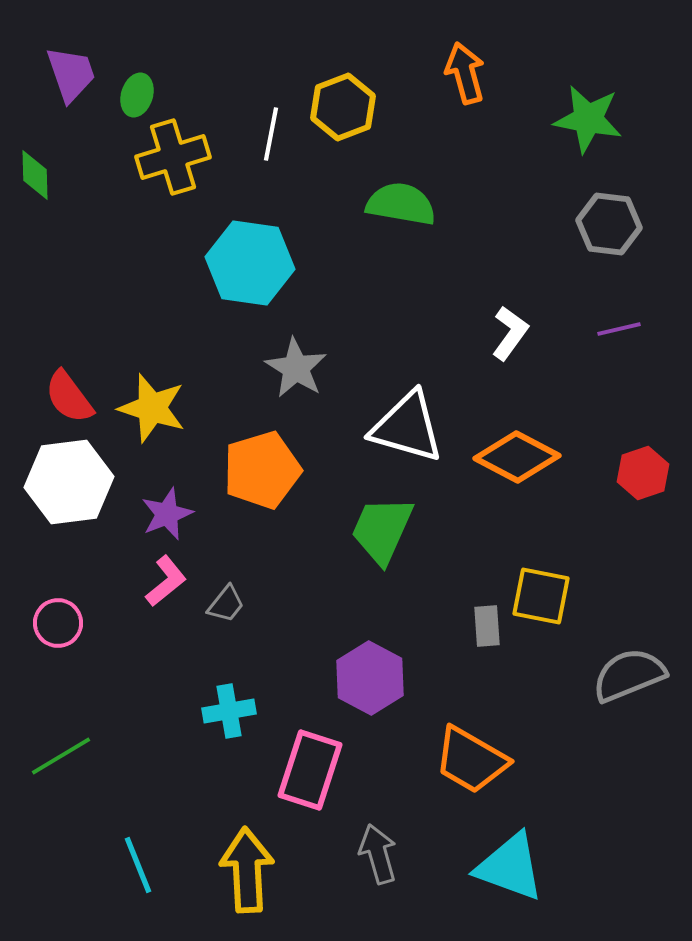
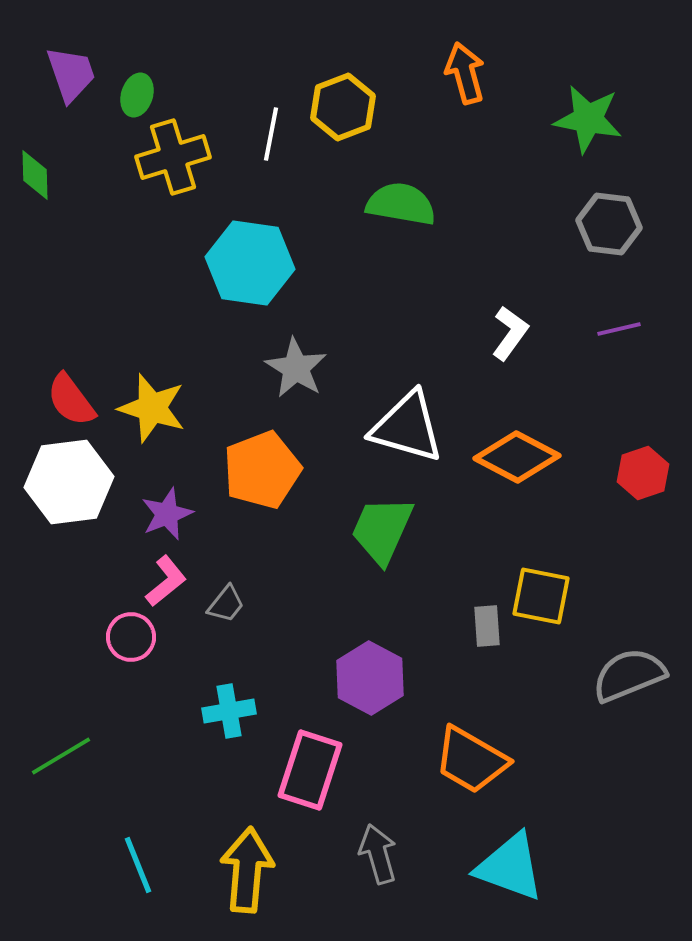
red semicircle: moved 2 px right, 3 px down
orange pentagon: rotated 4 degrees counterclockwise
pink circle: moved 73 px right, 14 px down
yellow arrow: rotated 8 degrees clockwise
